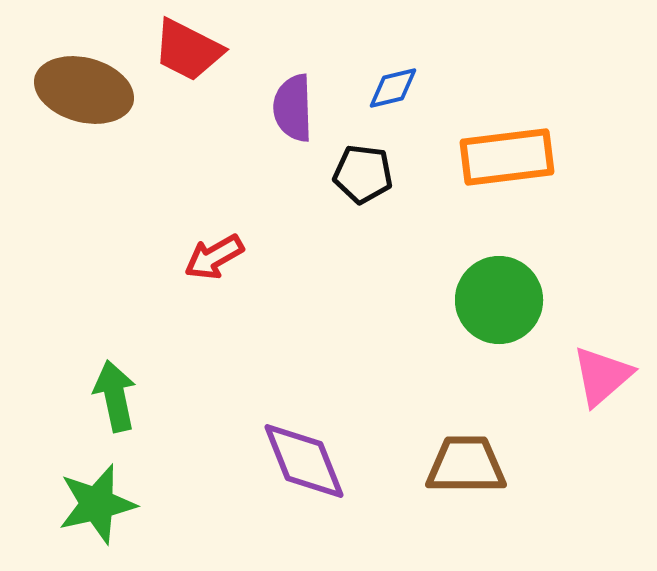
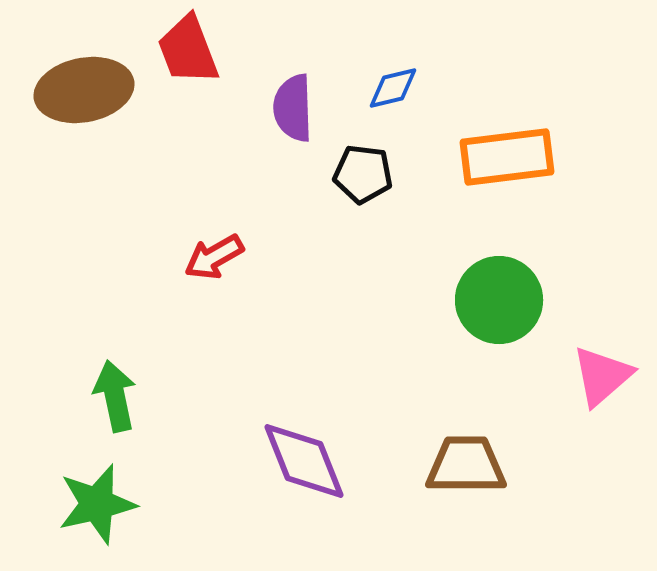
red trapezoid: rotated 42 degrees clockwise
brown ellipse: rotated 26 degrees counterclockwise
